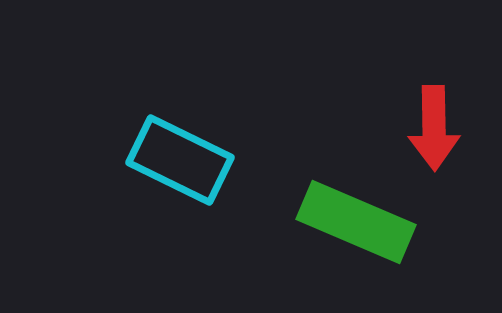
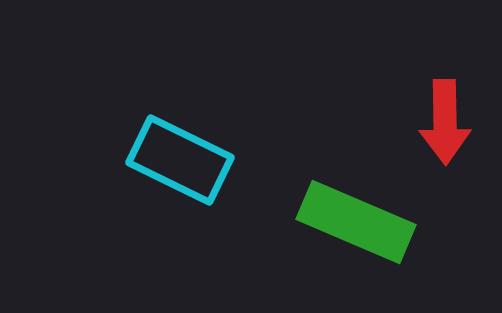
red arrow: moved 11 px right, 6 px up
